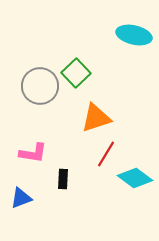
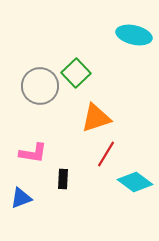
cyan diamond: moved 4 px down
